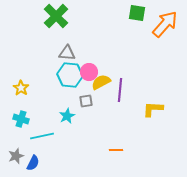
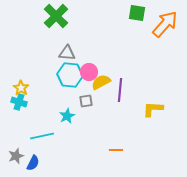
cyan cross: moved 2 px left, 17 px up
